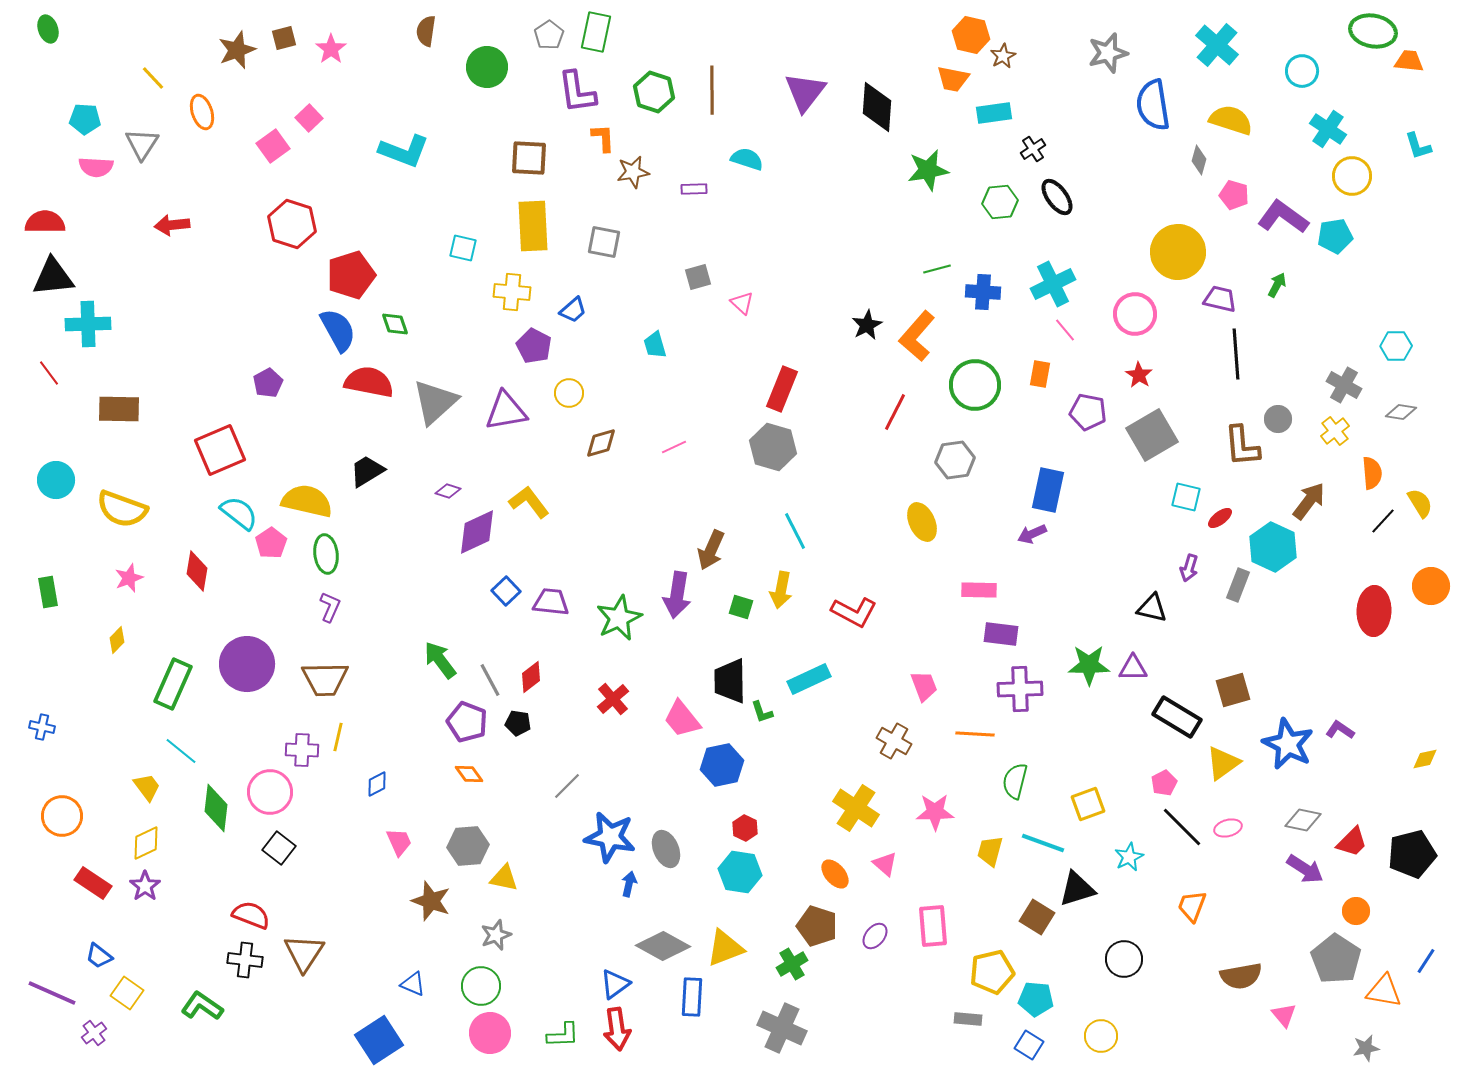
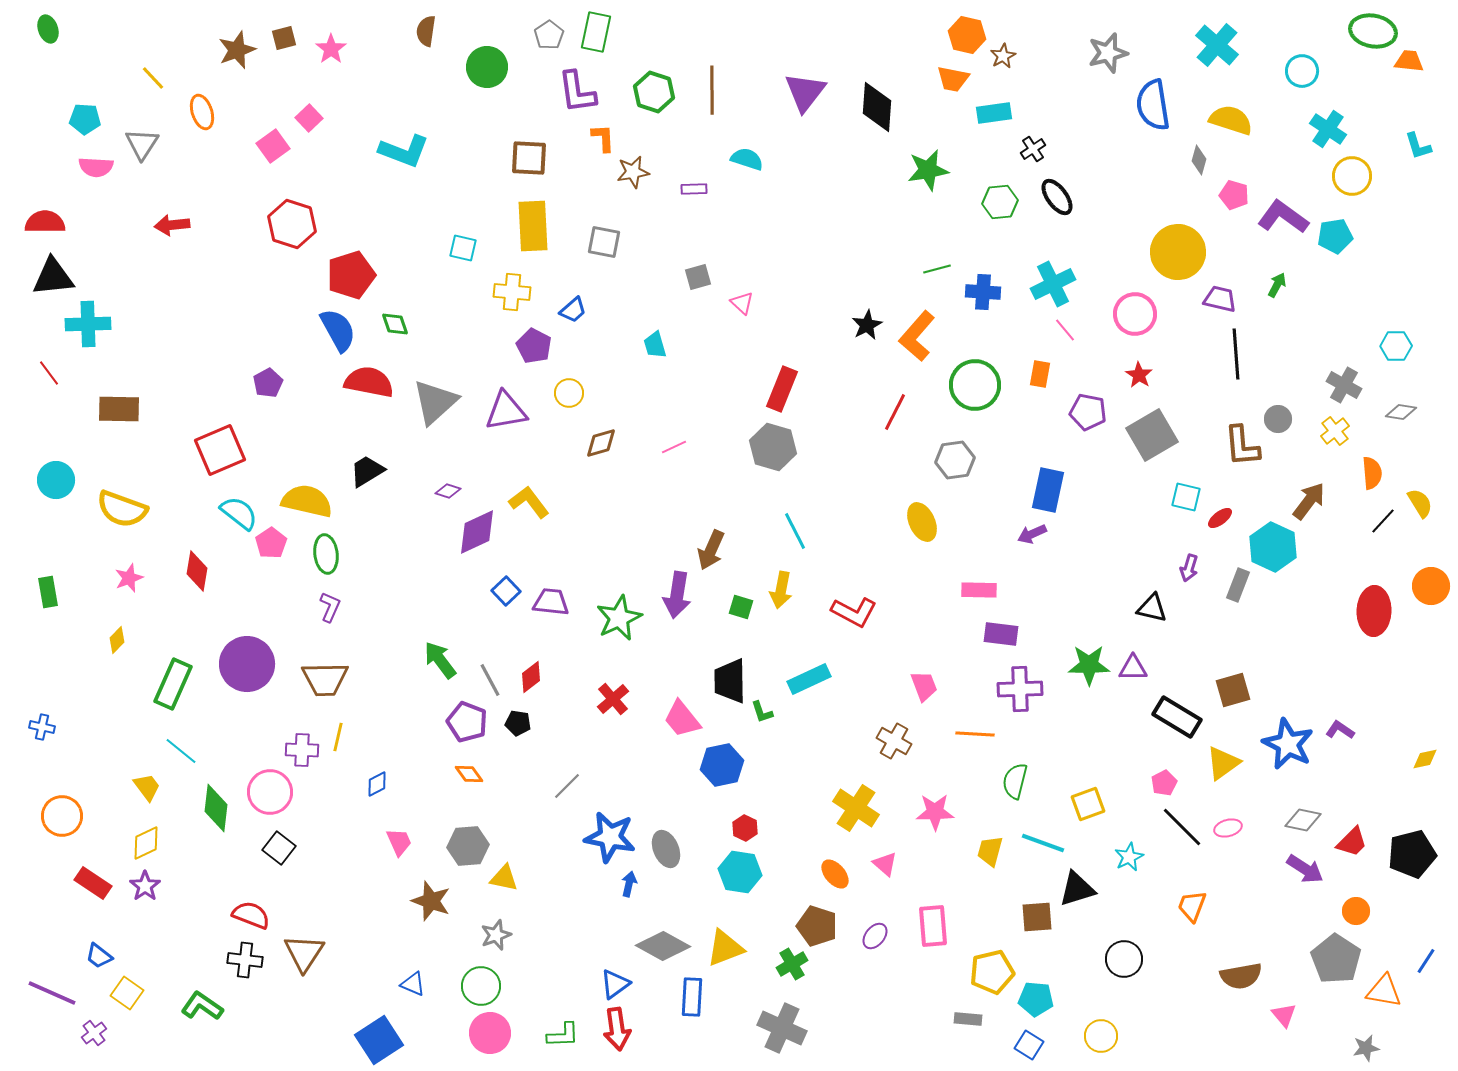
orange hexagon at (971, 35): moved 4 px left
brown square at (1037, 917): rotated 36 degrees counterclockwise
